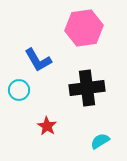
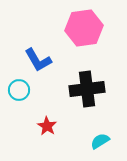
black cross: moved 1 px down
